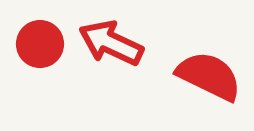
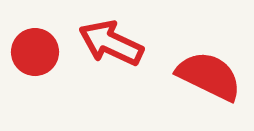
red circle: moved 5 px left, 8 px down
